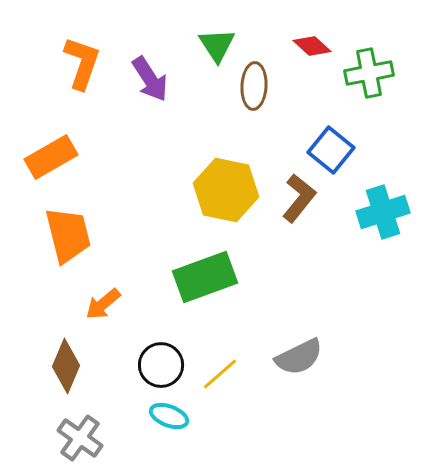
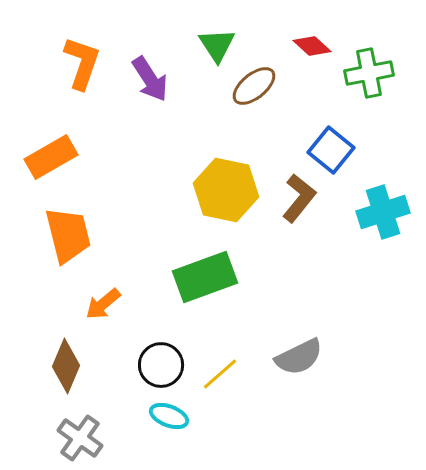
brown ellipse: rotated 48 degrees clockwise
